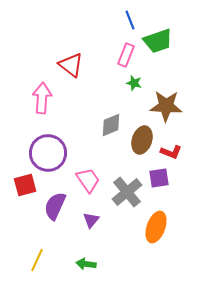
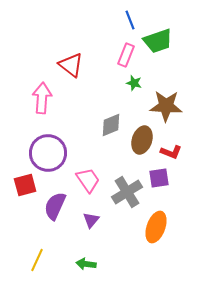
gray cross: rotated 8 degrees clockwise
